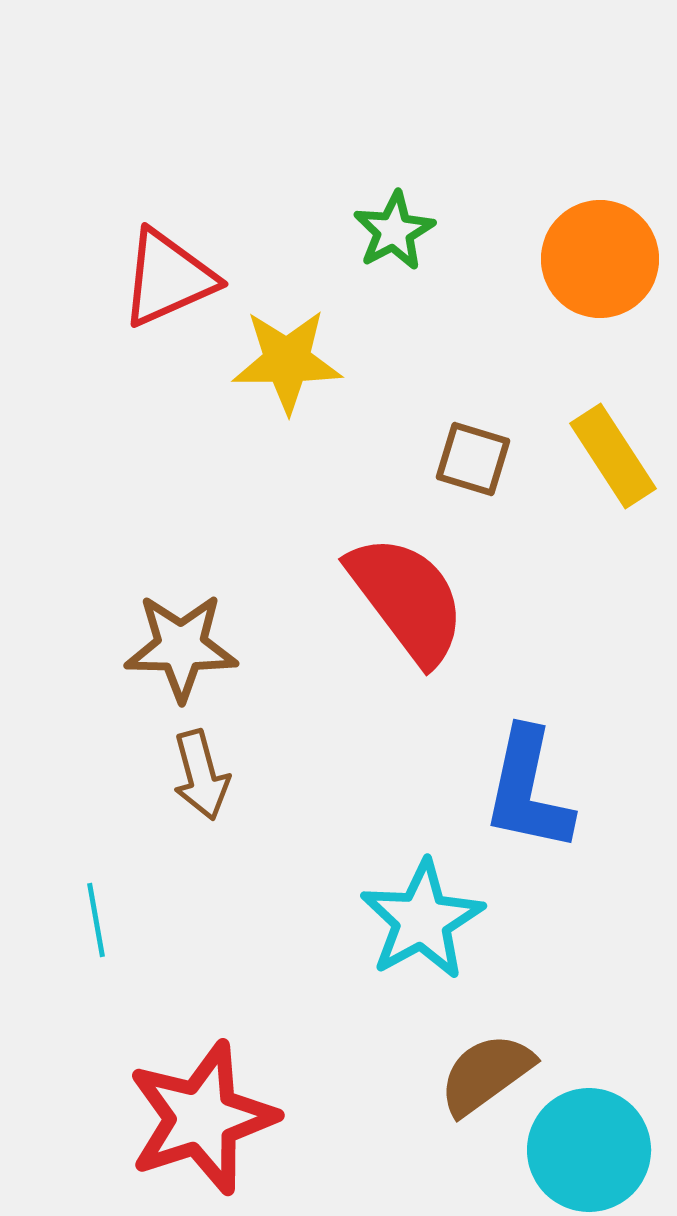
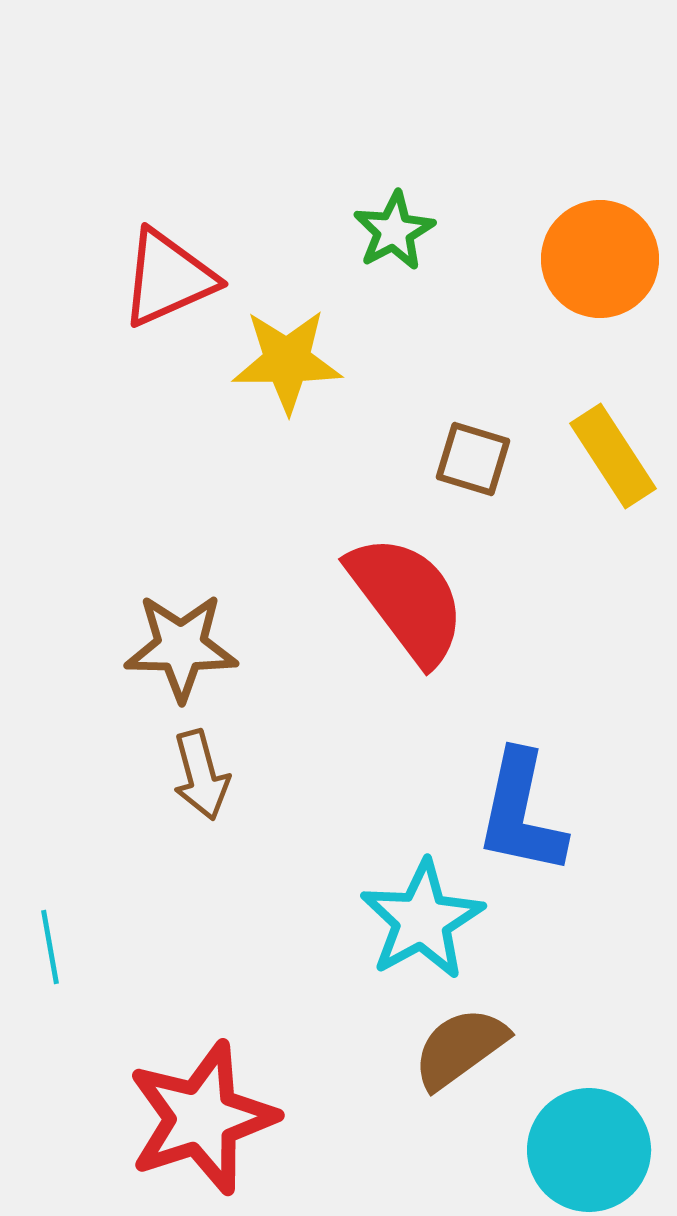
blue L-shape: moved 7 px left, 23 px down
cyan line: moved 46 px left, 27 px down
brown semicircle: moved 26 px left, 26 px up
